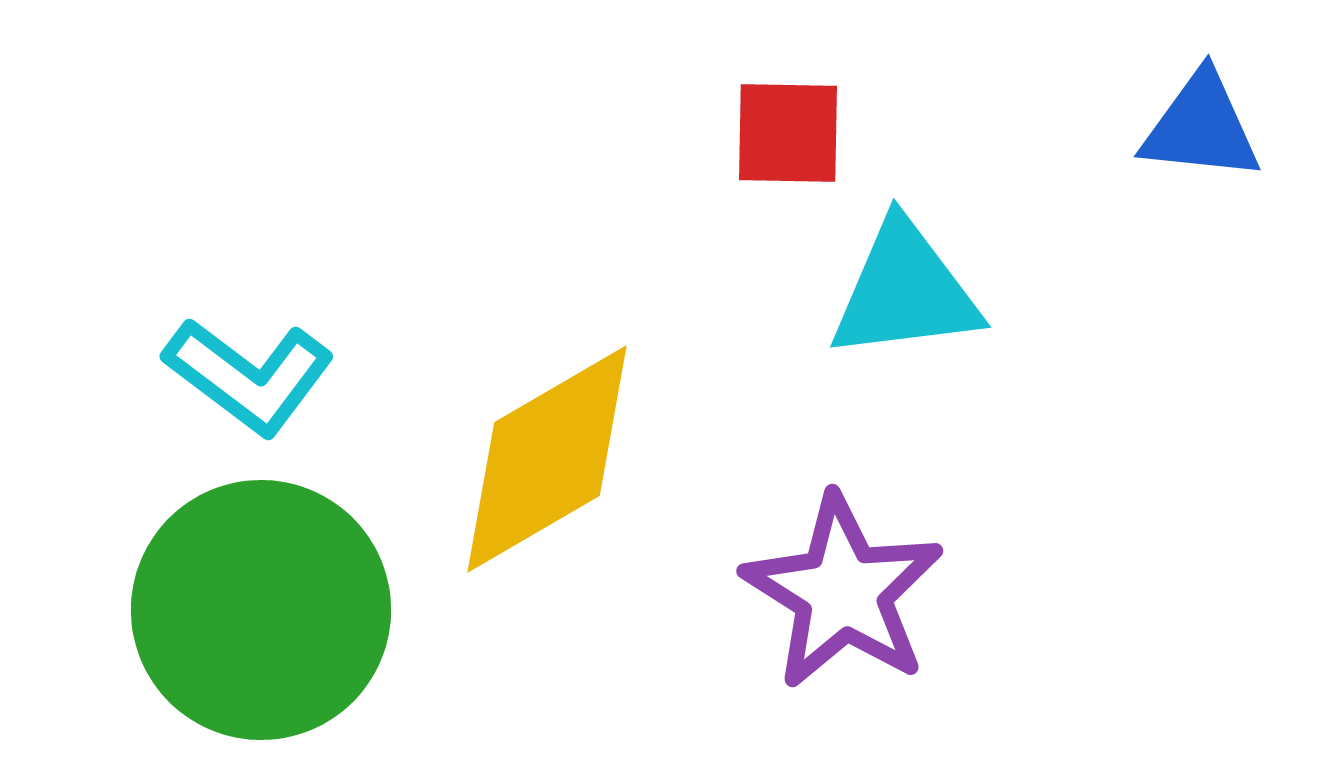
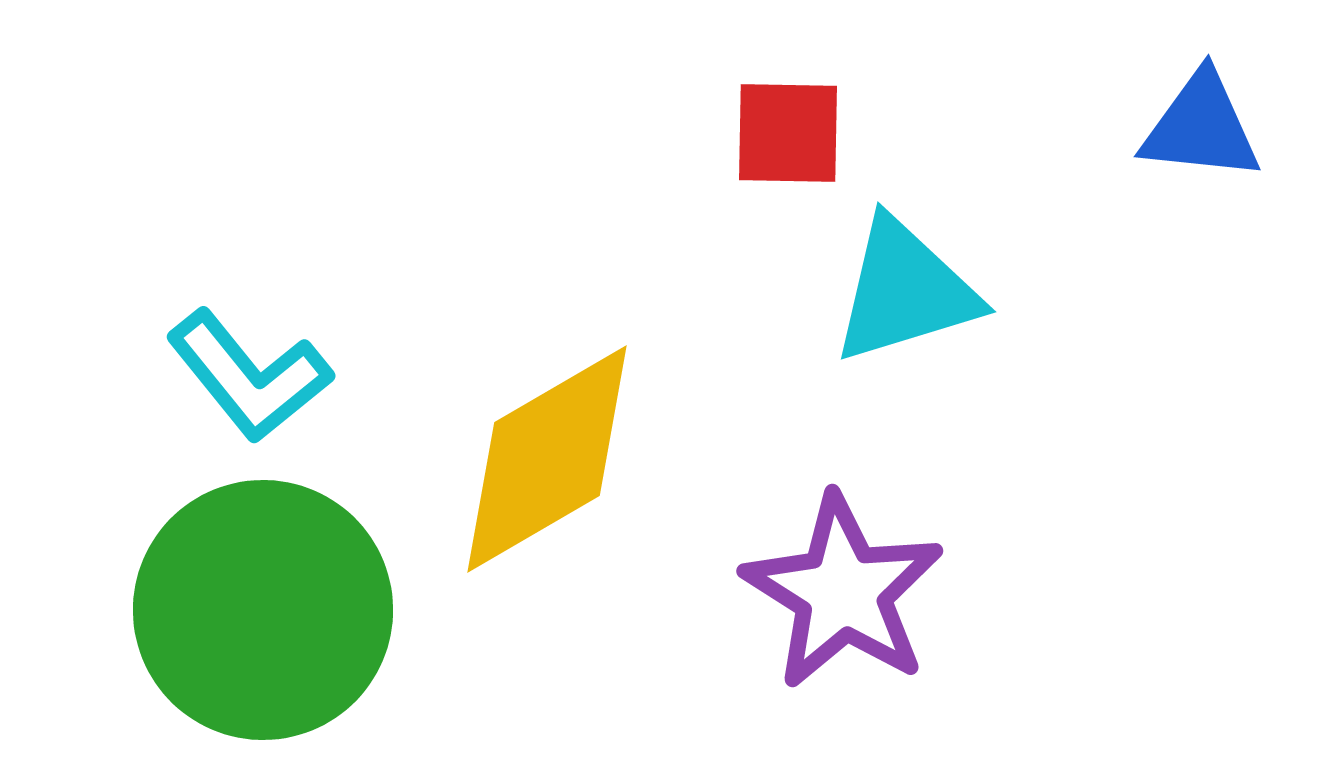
cyan triangle: rotated 10 degrees counterclockwise
cyan L-shape: rotated 14 degrees clockwise
green circle: moved 2 px right
